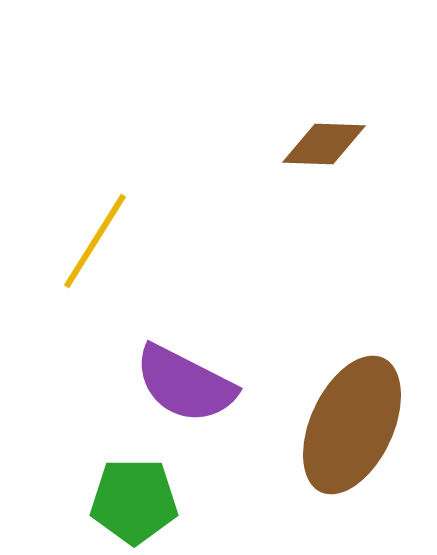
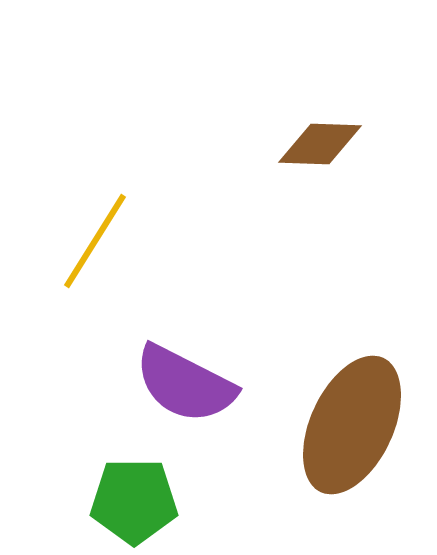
brown diamond: moved 4 px left
